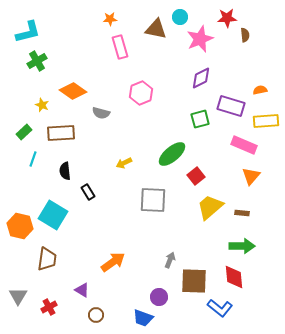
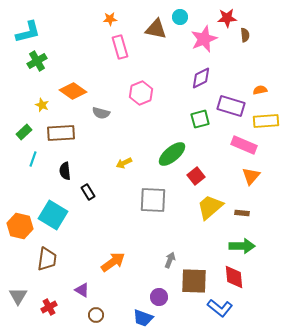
pink star at (200, 39): moved 4 px right
